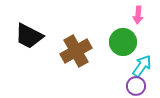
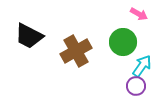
pink arrow: moved 1 px right, 1 px up; rotated 66 degrees counterclockwise
